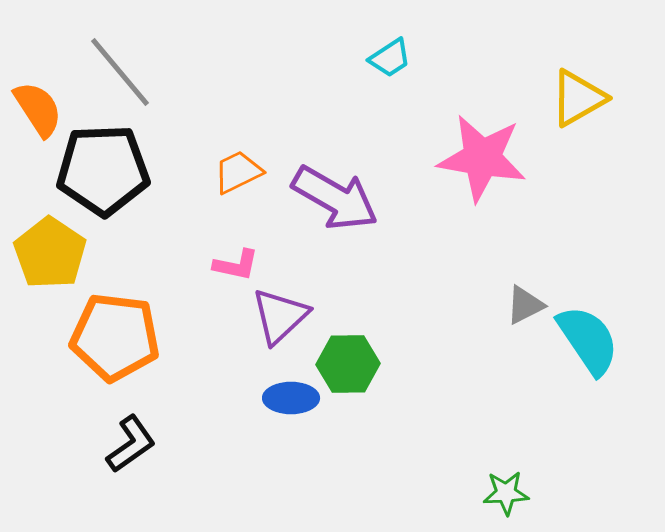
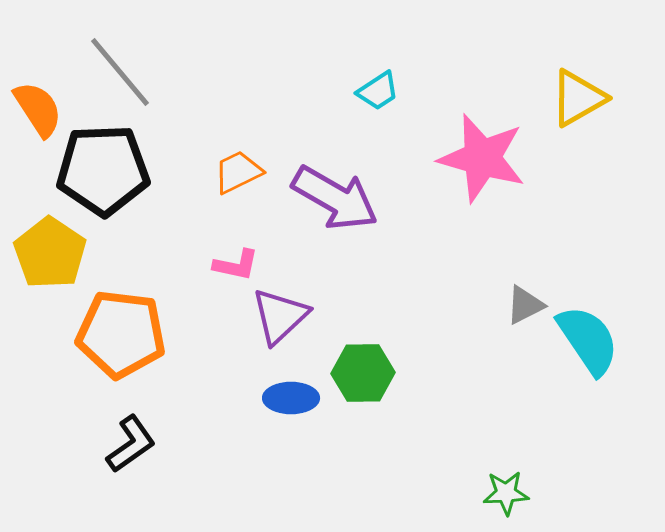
cyan trapezoid: moved 12 px left, 33 px down
pink star: rotated 6 degrees clockwise
orange pentagon: moved 6 px right, 3 px up
green hexagon: moved 15 px right, 9 px down
